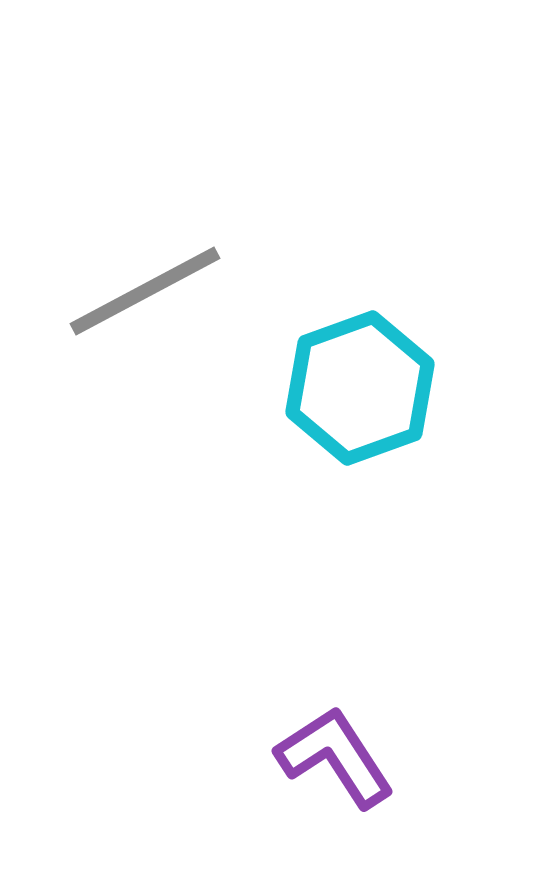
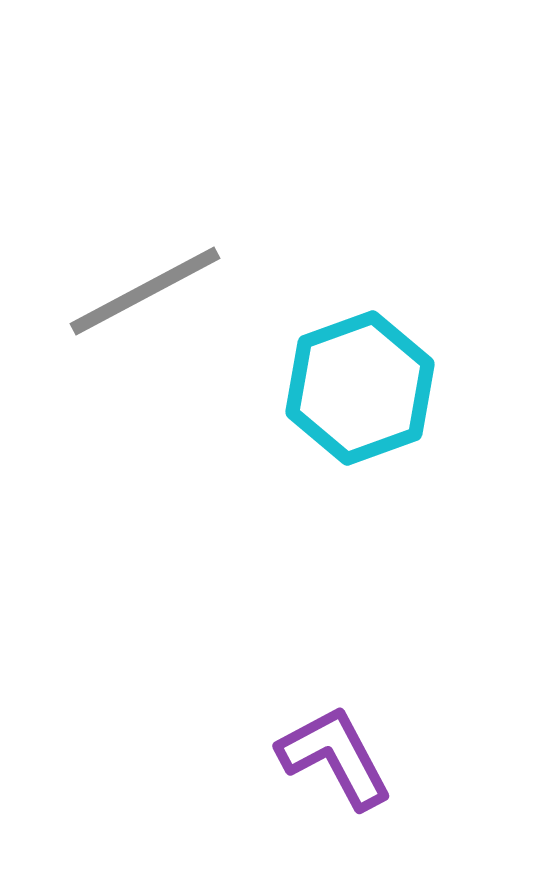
purple L-shape: rotated 5 degrees clockwise
